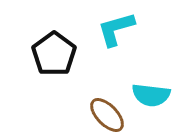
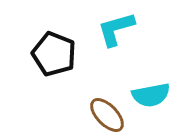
black pentagon: rotated 15 degrees counterclockwise
cyan semicircle: rotated 18 degrees counterclockwise
